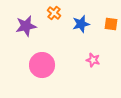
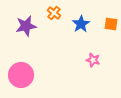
blue star: rotated 18 degrees counterclockwise
pink circle: moved 21 px left, 10 px down
